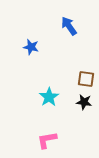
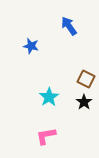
blue star: moved 1 px up
brown square: rotated 18 degrees clockwise
black star: rotated 28 degrees clockwise
pink L-shape: moved 1 px left, 4 px up
